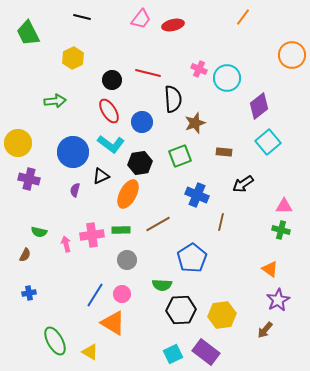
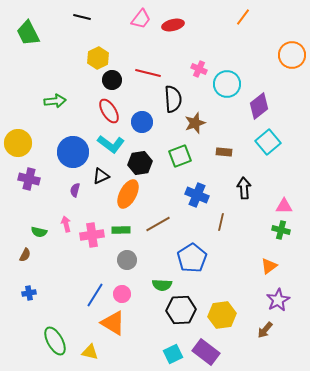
yellow hexagon at (73, 58): moved 25 px right
cyan circle at (227, 78): moved 6 px down
black arrow at (243, 184): moved 1 px right, 4 px down; rotated 120 degrees clockwise
pink arrow at (66, 244): moved 20 px up
orange triangle at (270, 269): moved 1 px left, 3 px up; rotated 48 degrees clockwise
yellow triangle at (90, 352): rotated 18 degrees counterclockwise
